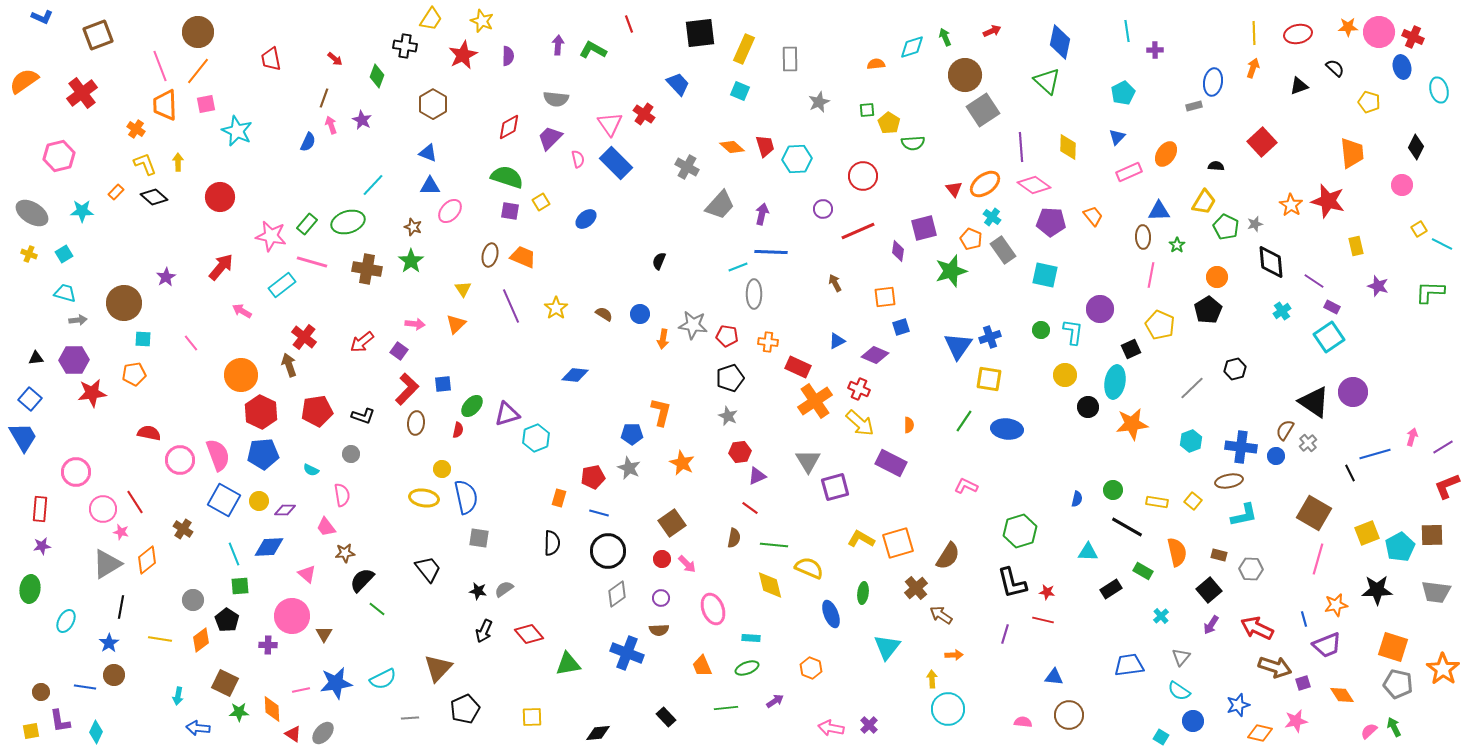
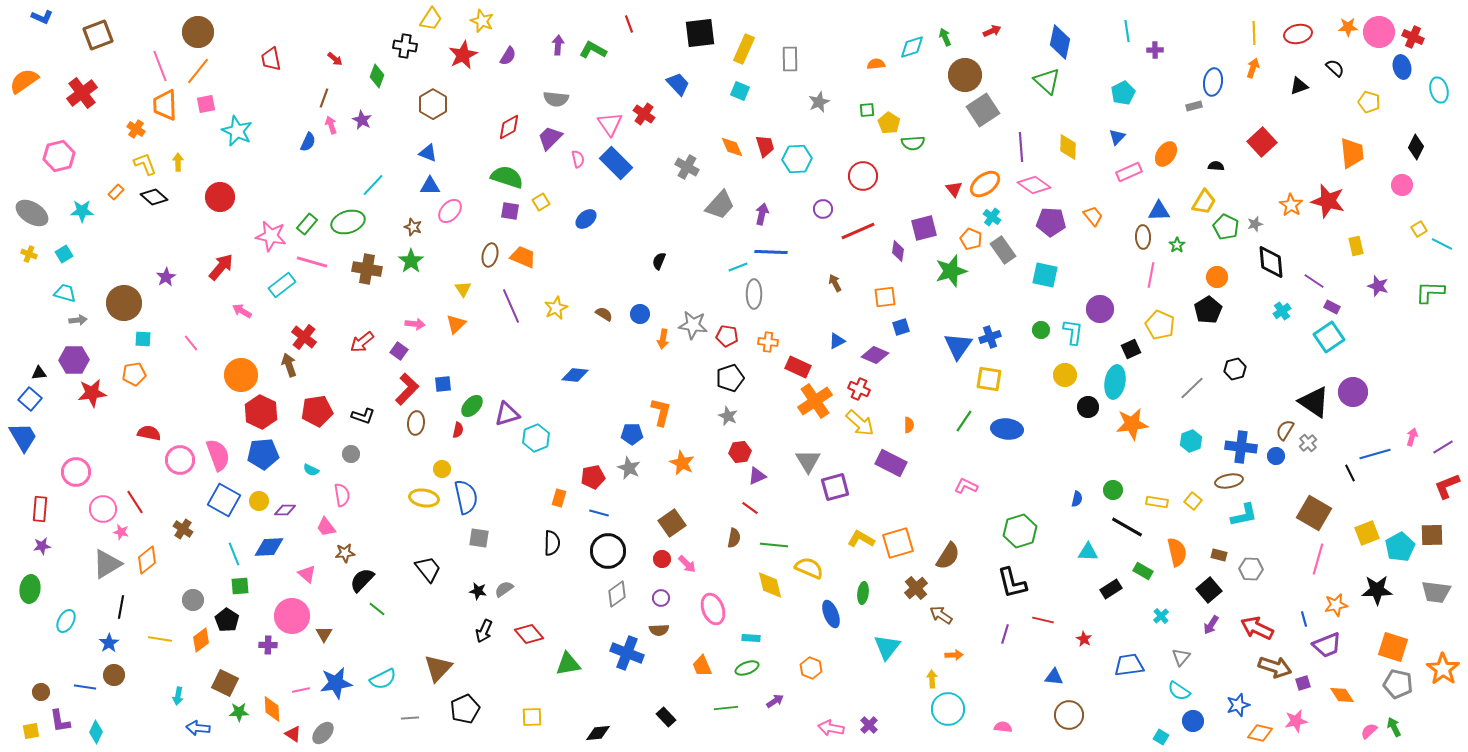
purple semicircle at (508, 56): rotated 30 degrees clockwise
orange diamond at (732, 147): rotated 25 degrees clockwise
yellow star at (556, 308): rotated 10 degrees clockwise
black triangle at (36, 358): moved 3 px right, 15 px down
red star at (1047, 592): moved 37 px right, 47 px down; rotated 21 degrees clockwise
pink semicircle at (1023, 722): moved 20 px left, 5 px down
